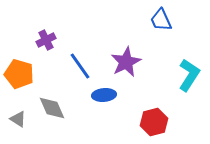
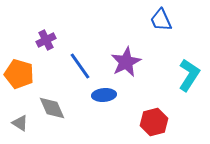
gray triangle: moved 2 px right, 4 px down
